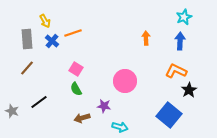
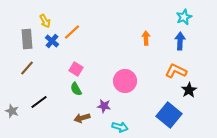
orange line: moved 1 px left, 1 px up; rotated 24 degrees counterclockwise
